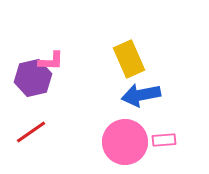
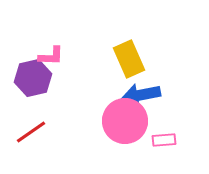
pink L-shape: moved 5 px up
pink circle: moved 21 px up
